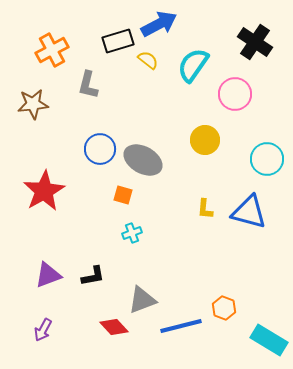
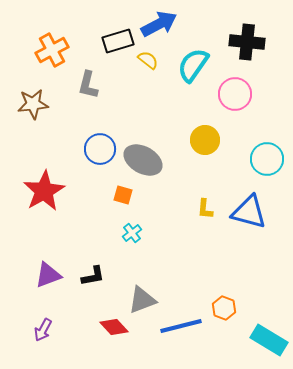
black cross: moved 8 px left; rotated 28 degrees counterclockwise
cyan cross: rotated 18 degrees counterclockwise
